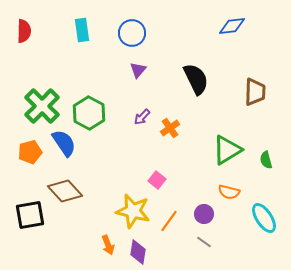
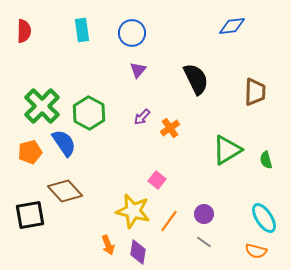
orange semicircle: moved 27 px right, 59 px down
